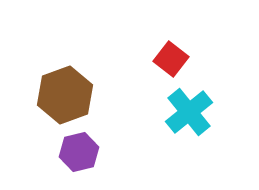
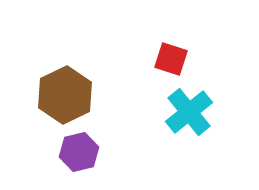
red square: rotated 20 degrees counterclockwise
brown hexagon: rotated 6 degrees counterclockwise
